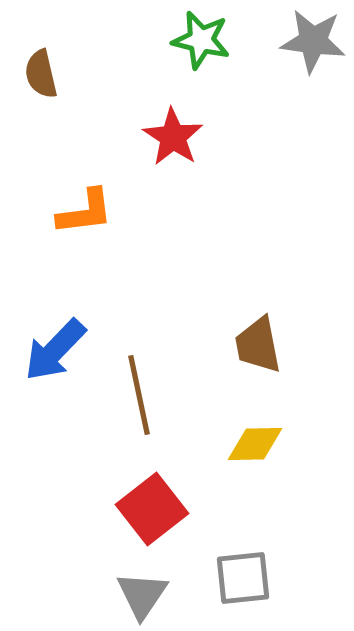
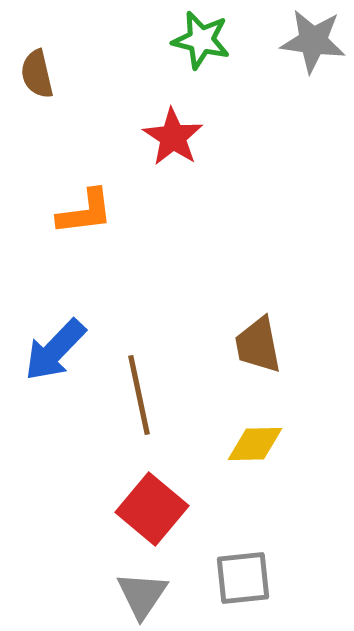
brown semicircle: moved 4 px left
red square: rotated 12 degrees counterclockwise
